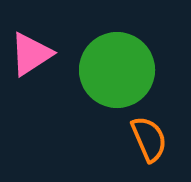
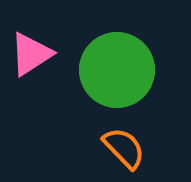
orange semicircle: moved 25 px left, 9 px down; rotated 21 degrees counterclockwise
